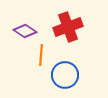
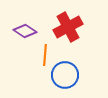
red cross: rotated 8 degrees counterclockwise
orange line: moved 4 px right
